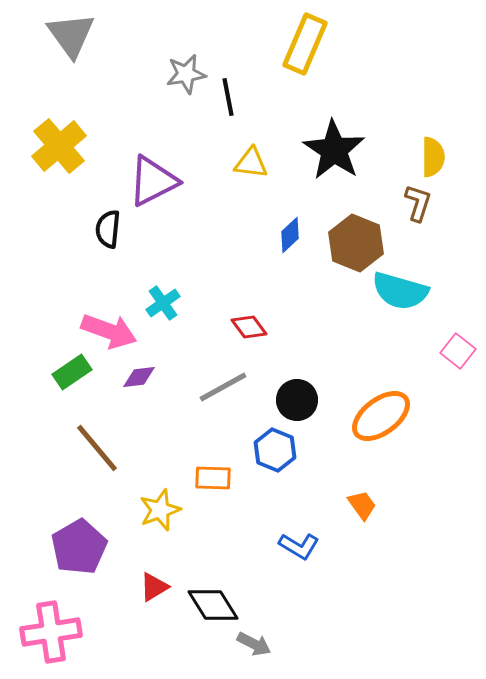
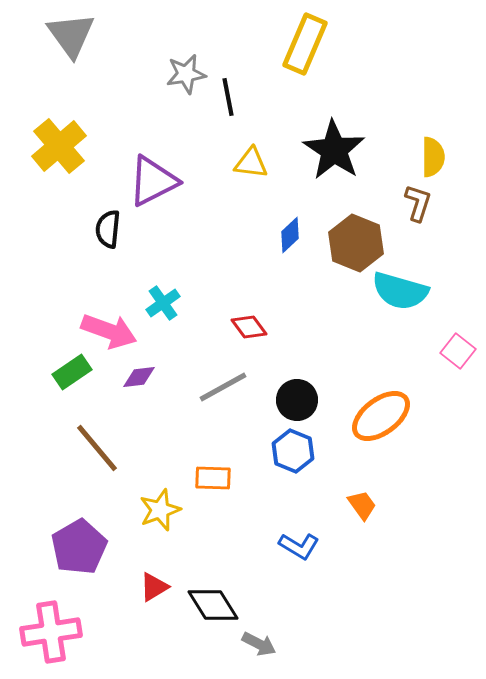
blue hexagon: moved 18 px right, 1 px down
gray arrow: moved 5 px right
